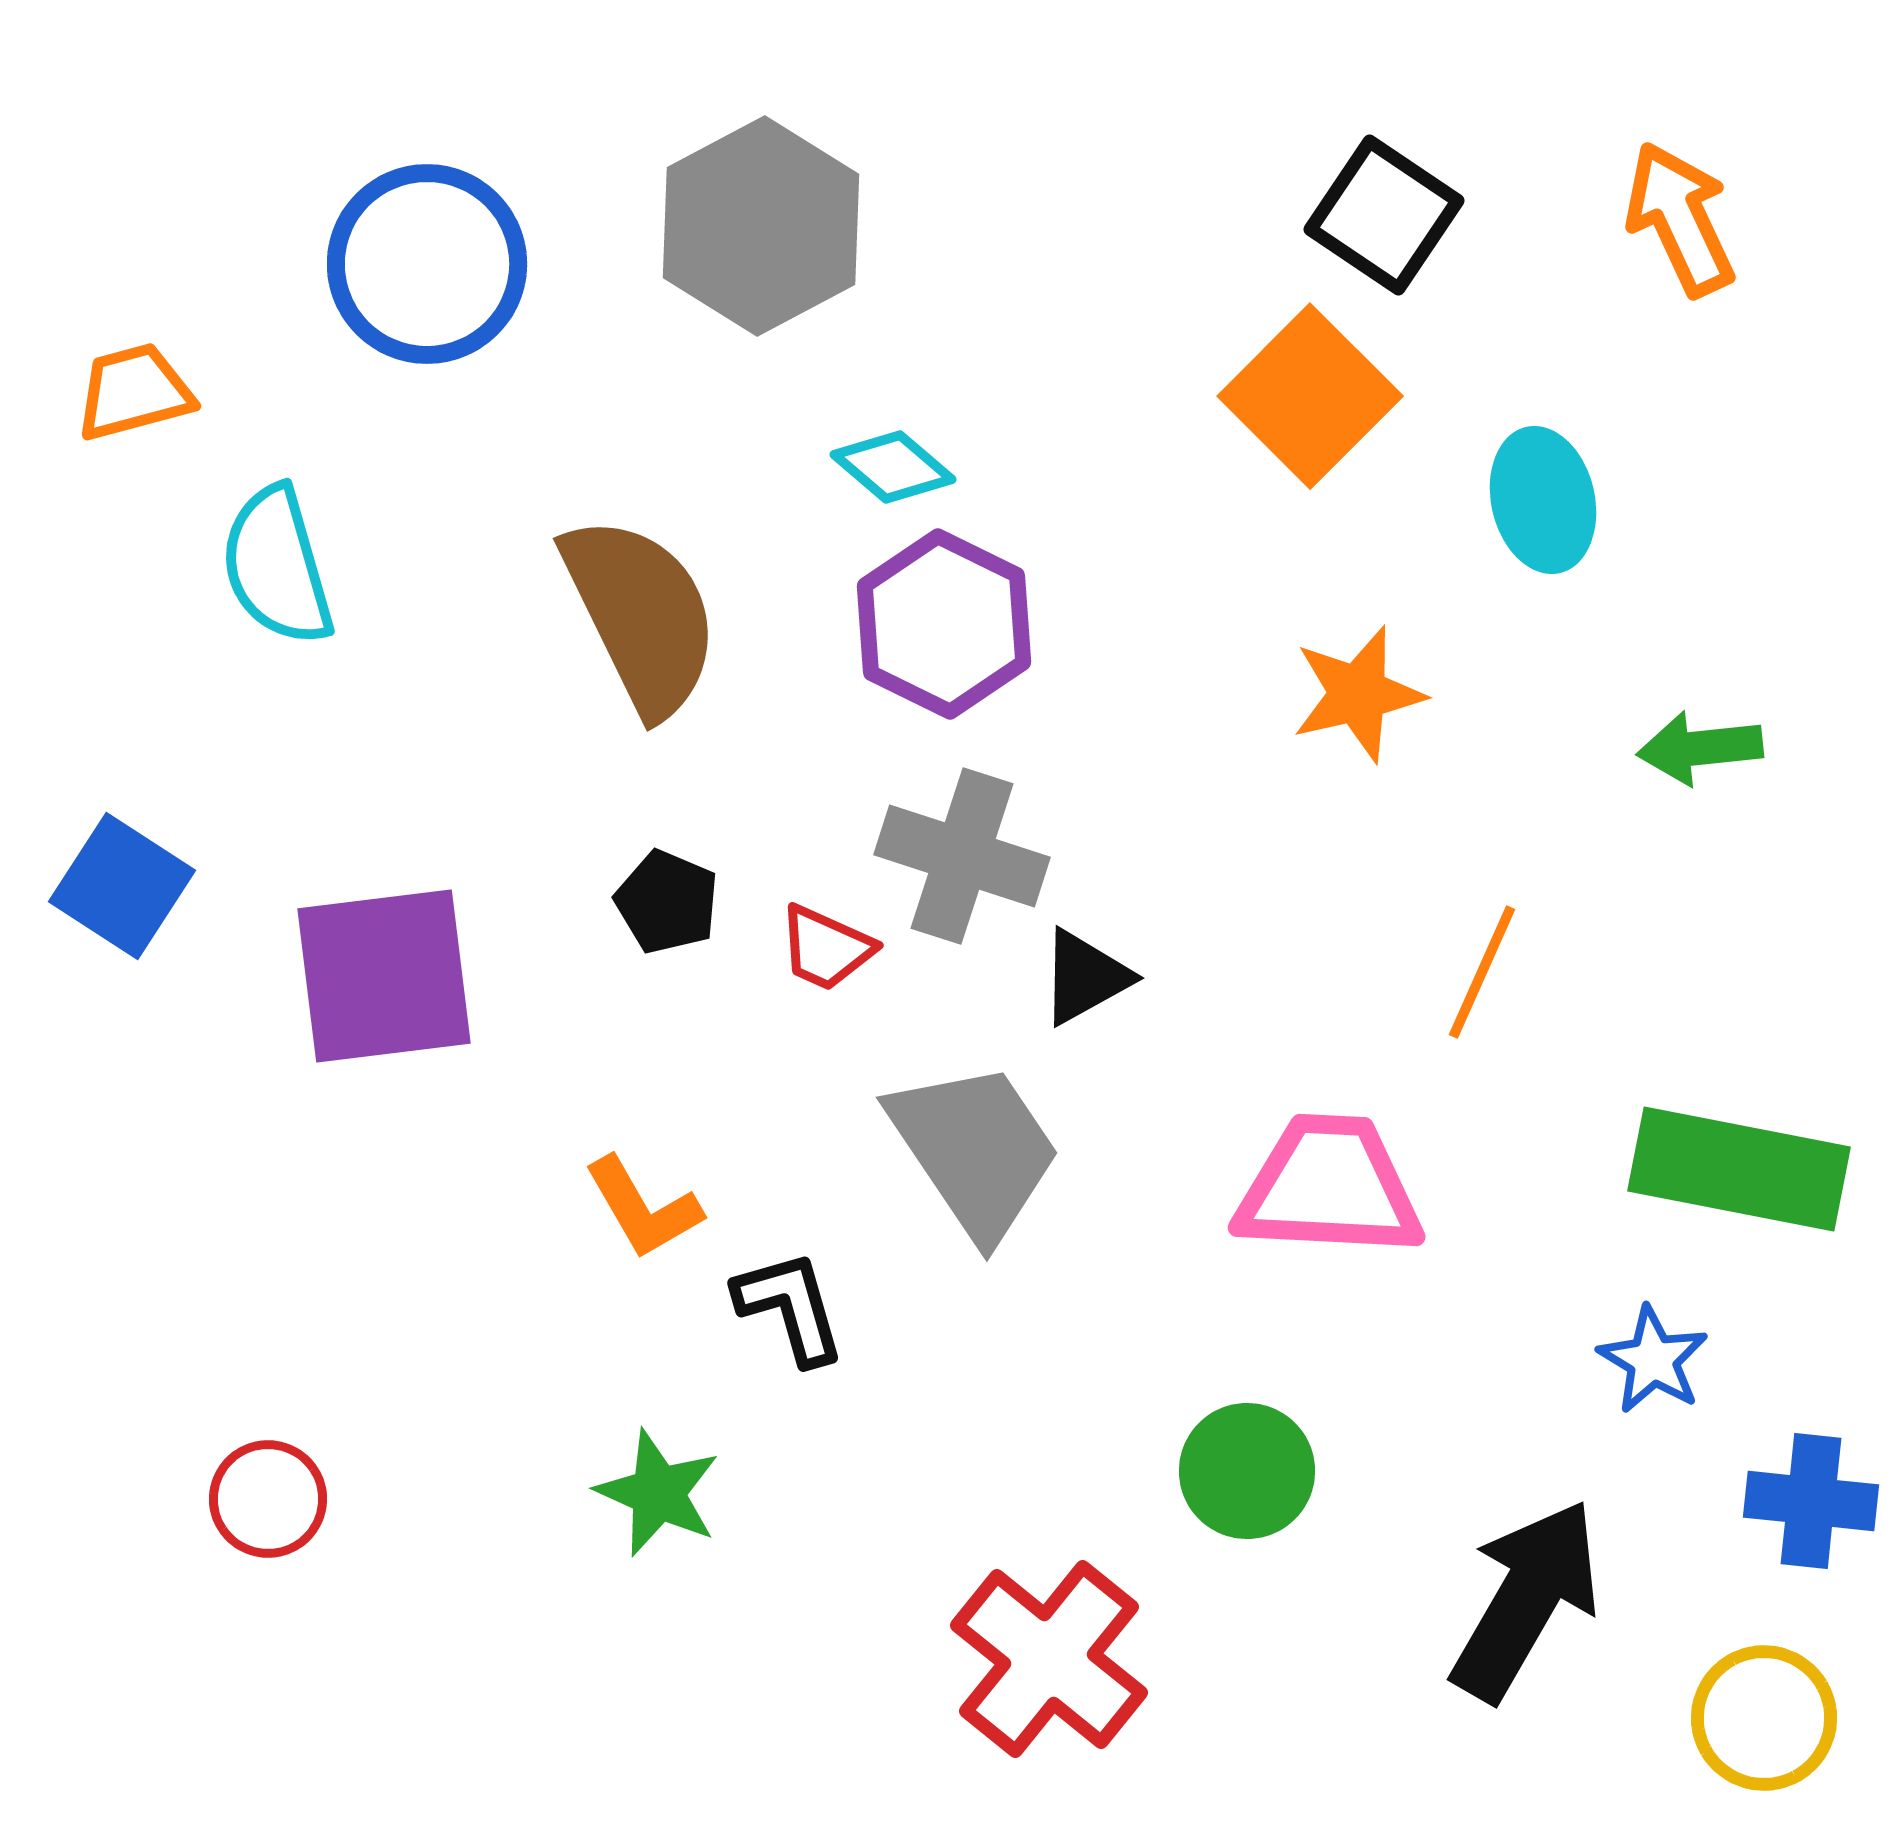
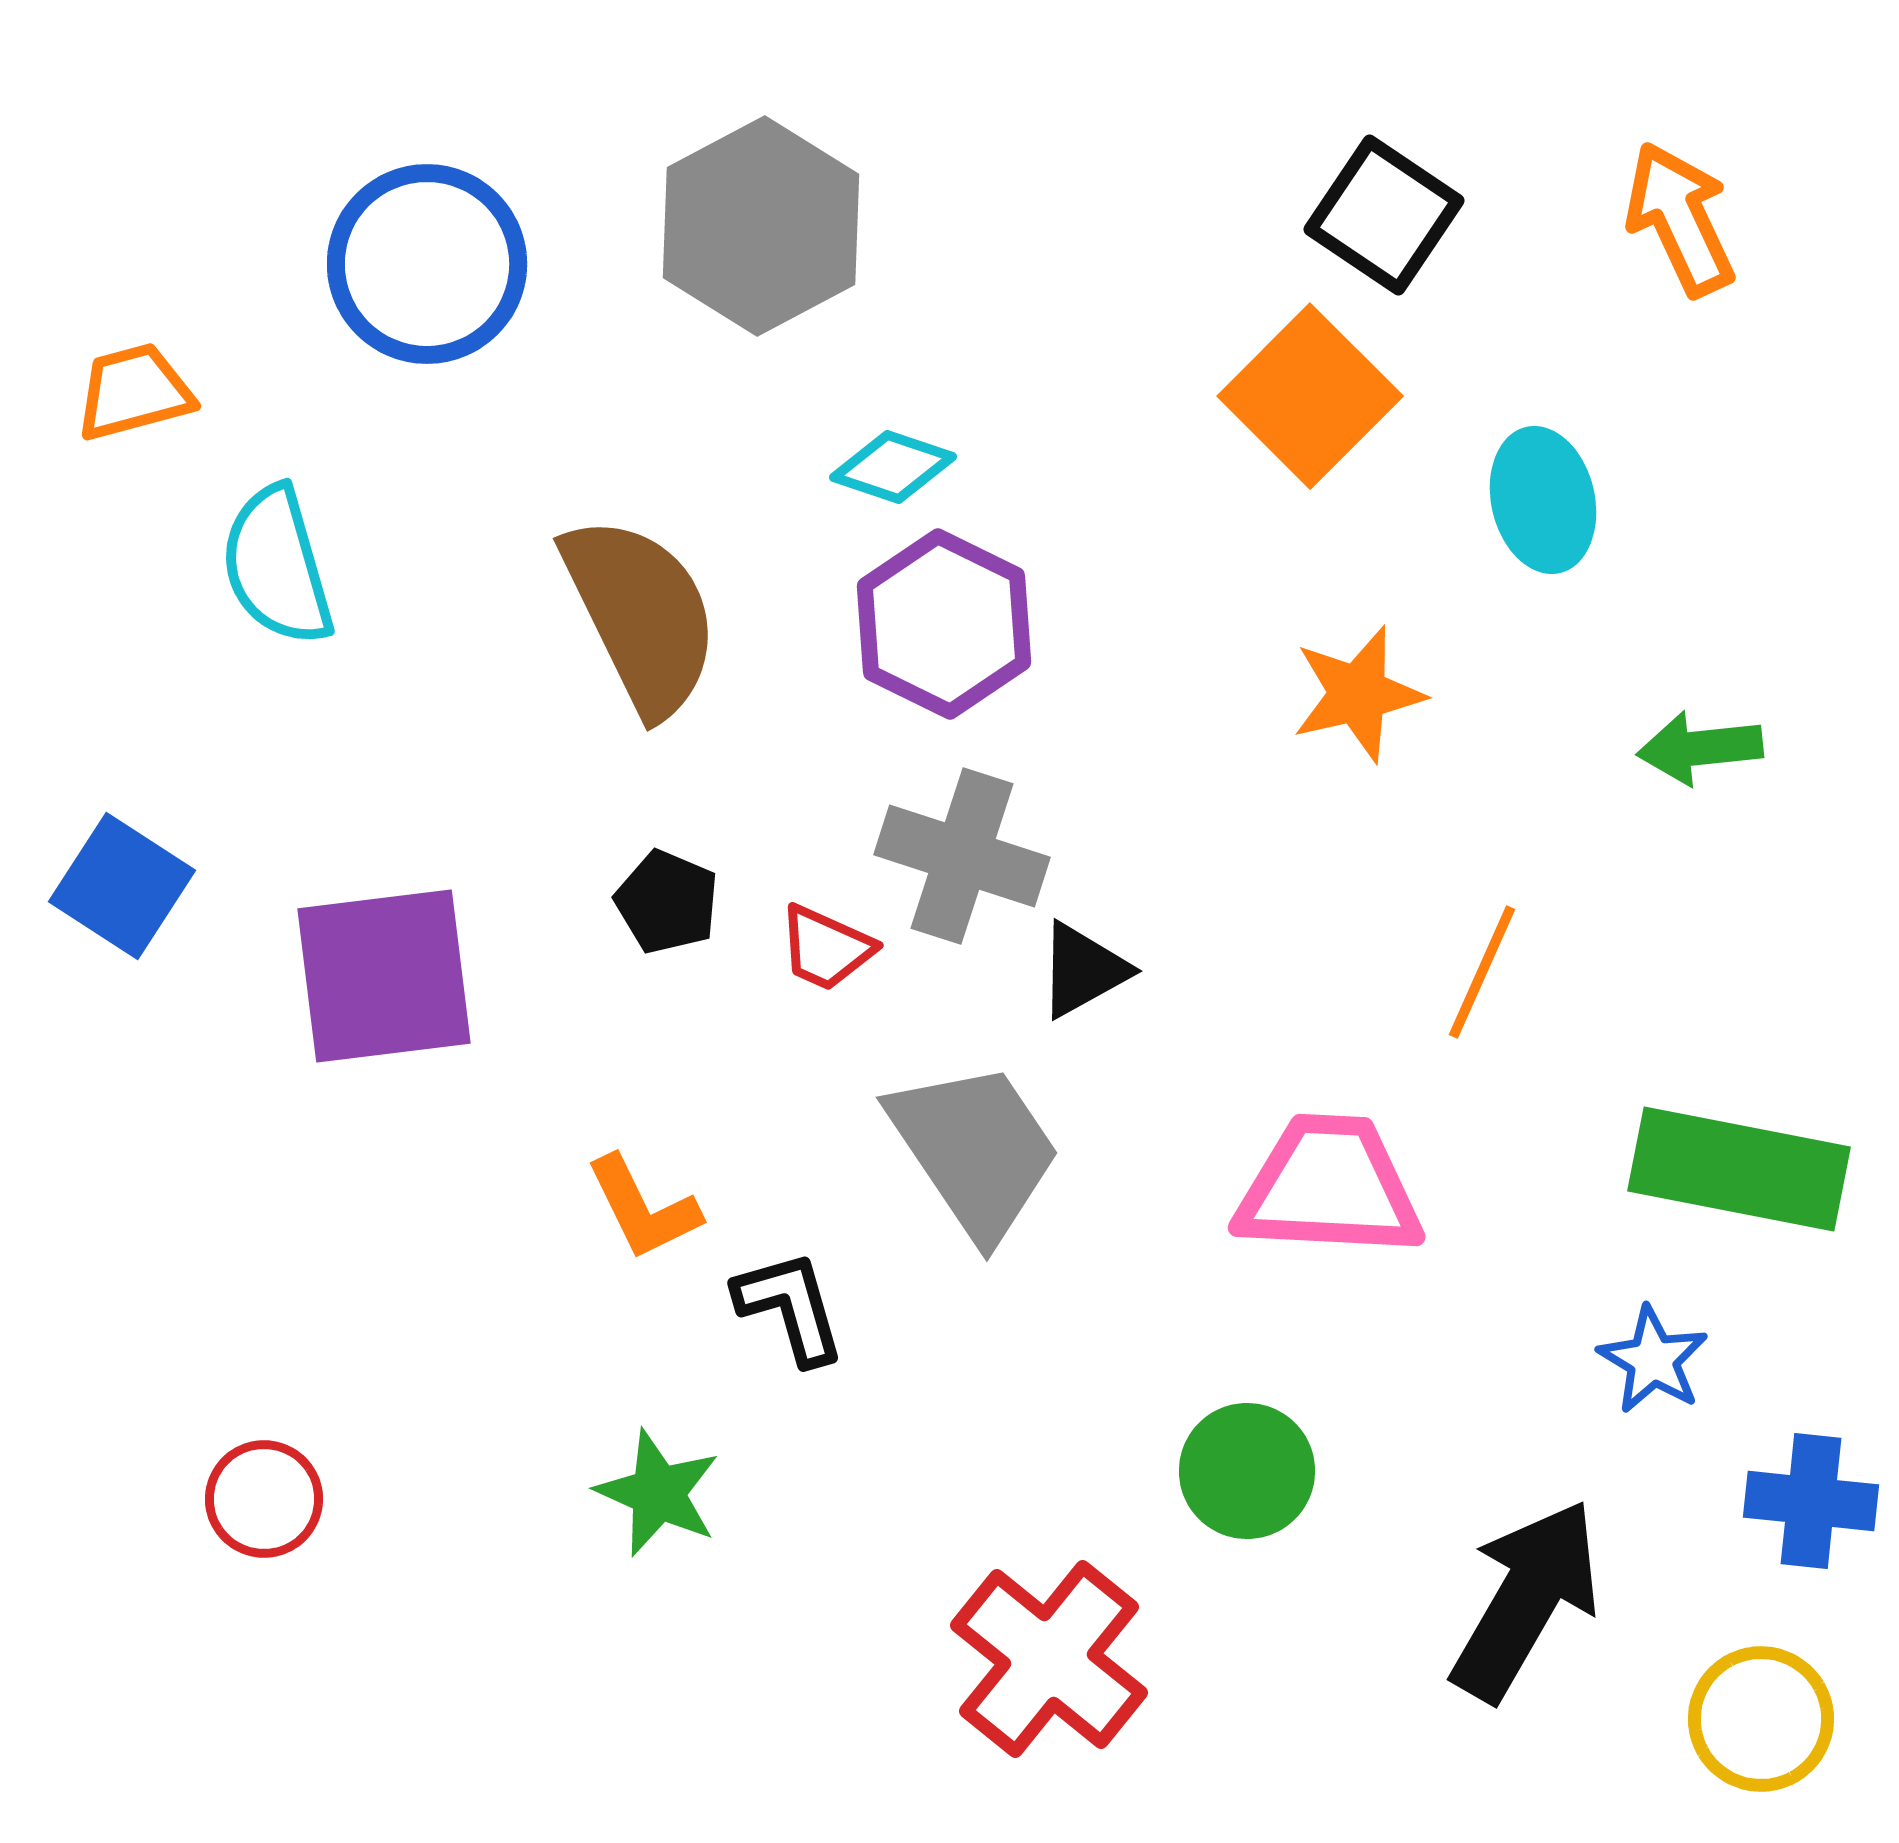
cyan diamond: rotated 22 degrees counterclockwise
black triangle: moved 2 px left, 7 px up
orange L-shape: rotated 4 degrees clockwise
red circle: moved 4 px left
yellow circle: moved 3 px left, 1 px down
